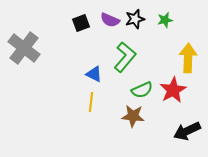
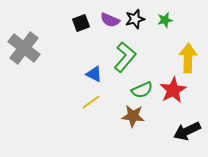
yellow line: rotated 48 degrees clockwise
